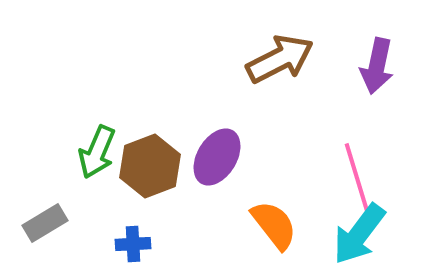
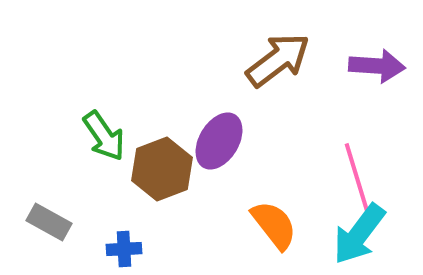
brown arrow: moved 2 px left, 1 px down; rotated 10 degrees counterclockwise
purple arrow: rotated 98 degrees counterclockwise
green arrow: moved 7 px right, 16 px up; rotated 58 degrees counterclockwise
purple ellipse: moved 2 px right, 16 px up
brown hexagon: moved 12 px right, 3 px down
gray rectangle: moved 4 px right, 1 px up; rotated 60 degrees clockwise
blue cross: moved 9 px left, 5 px down
